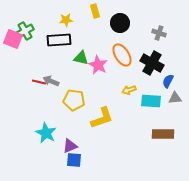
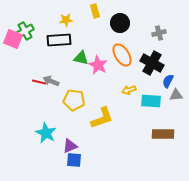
gray cross: rotated 32 degrees counterclockwise
gray triangle: moved 1 px right, 3 px up
